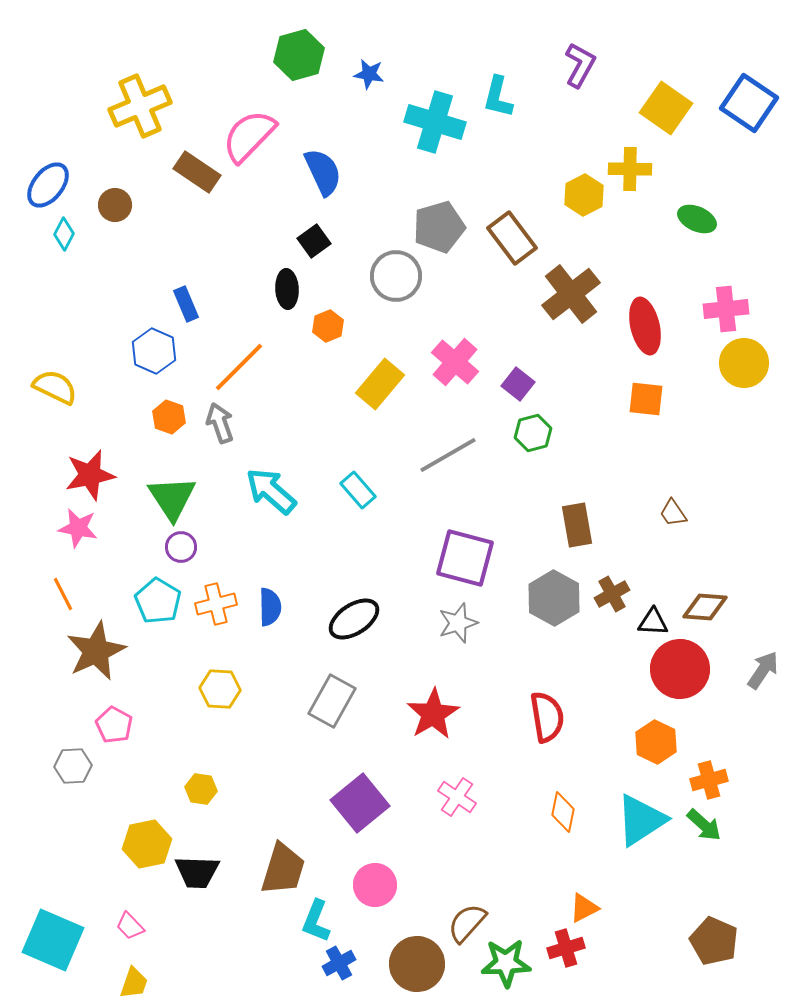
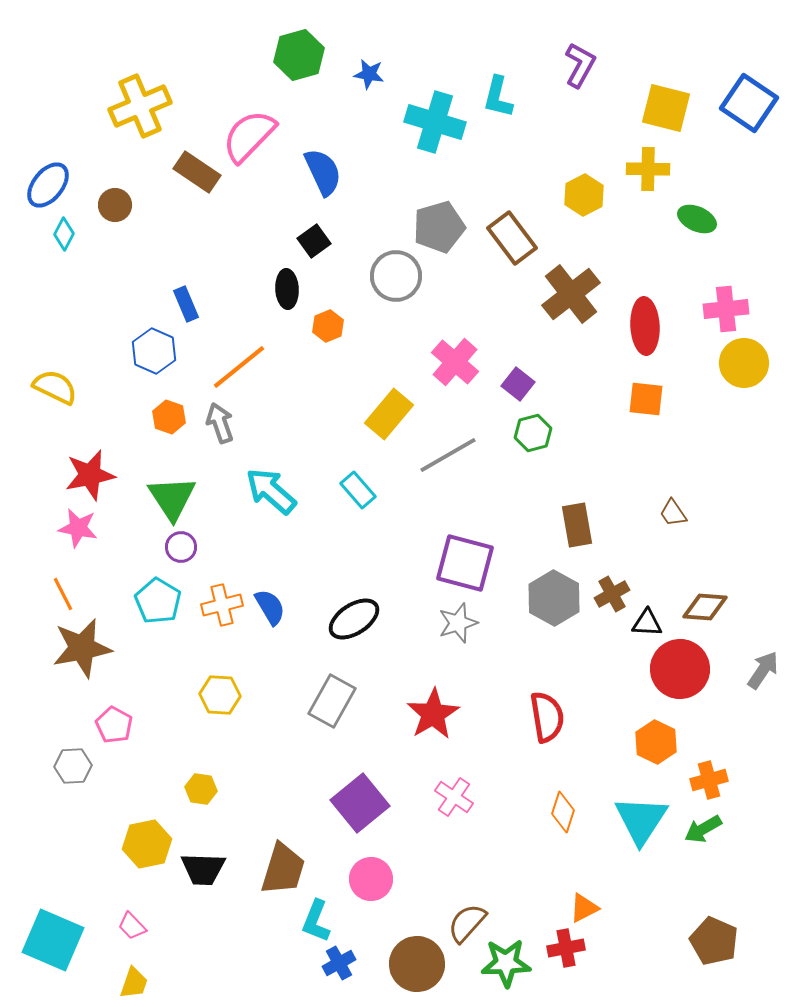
yellow square at (666, 108): rotated 21 degrees counterclockwise
yellow cross at (630, 169): moved 18 px right
red ellipse at (645, 326): rotated 10 degrees clockwise
orange line at (239, 367): rotated 6 degrees clockwise
yellow rectangle at (380, 384): moved 9 px right, 30 px down
purple square at (465, 558): moved 5 px down
orange cross at (216, 604): moved 6 px right, 1 px down
blue semicircle at (270, 607): rotated 30 degrees counterclockwise
black triangle at (653, 622): moved 6 px left, 1 px down
brown star at (96, 651): moved 14 px left, 3 px up; rotated 14 degrees clockwise
yellow hexagon at (220, 689): moved 6 px down
pink cross at (457, 797): moved 3 px left
orange diamond at (563, 812): rotated 6 degrees clockwise
cyan triangle at (641, 820): rotated 24 degrees counterclockwise
green arrow at (704, 825): moved 1 px left, 4 px down; rotated 108 degrees clockwise
black trapezoid at (197, 872): moved 6 px right, 3 px up
pink circle at (375, 885): moved 4 px left, 6 px up
pink trapezoid at (130, 926): moved 2 px right
red cross at (566, 948): rotated 6 degrees clockwise
